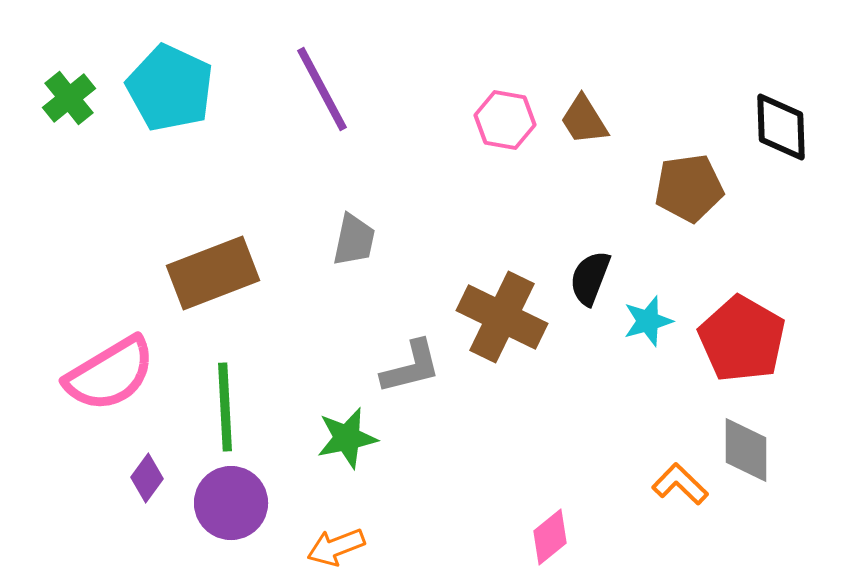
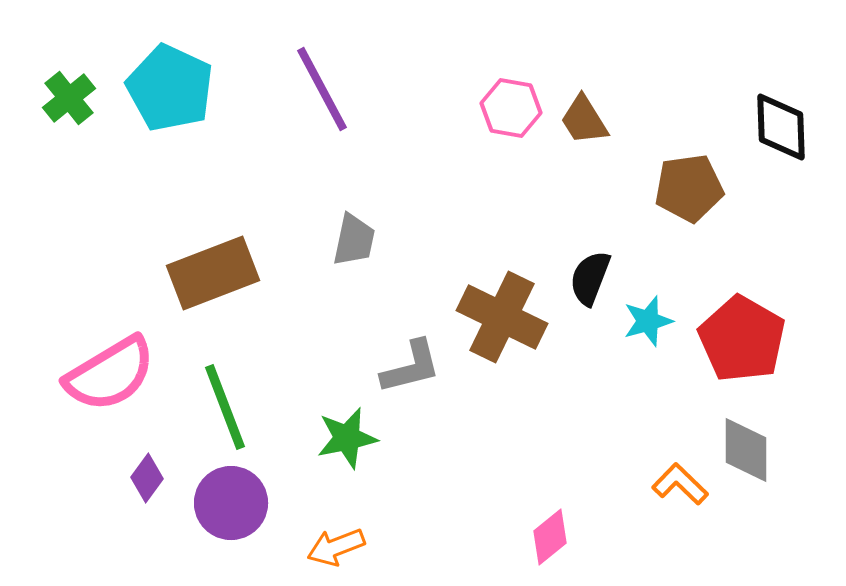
pink hexagon: moved 6 px right, 12 px up
green line: rotated 18 degrees counterclockwise
